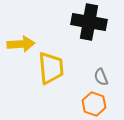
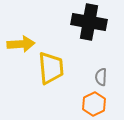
gray semicircle: rotated 24 degrees clockwise
orange hexagon: rotated 15 degrees clockwise
